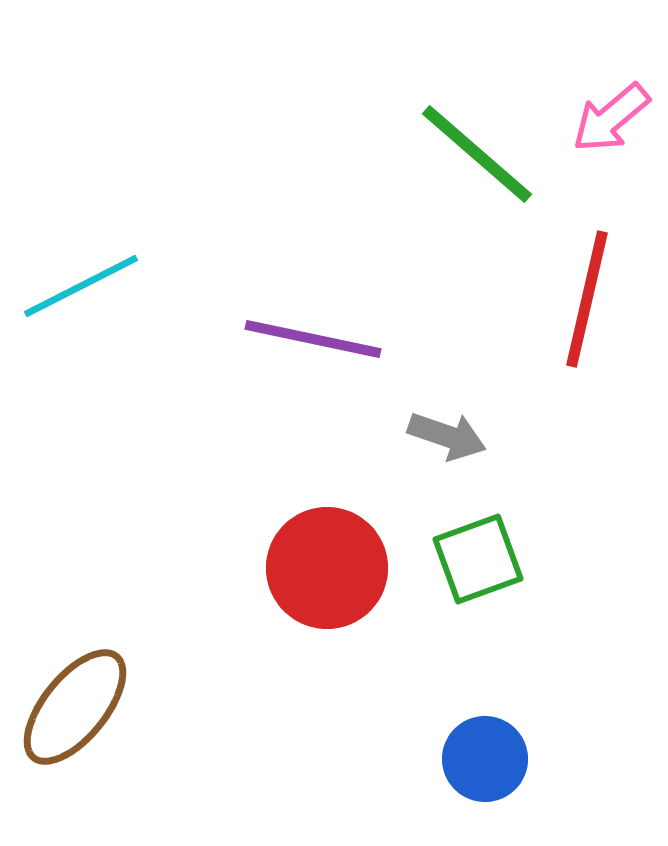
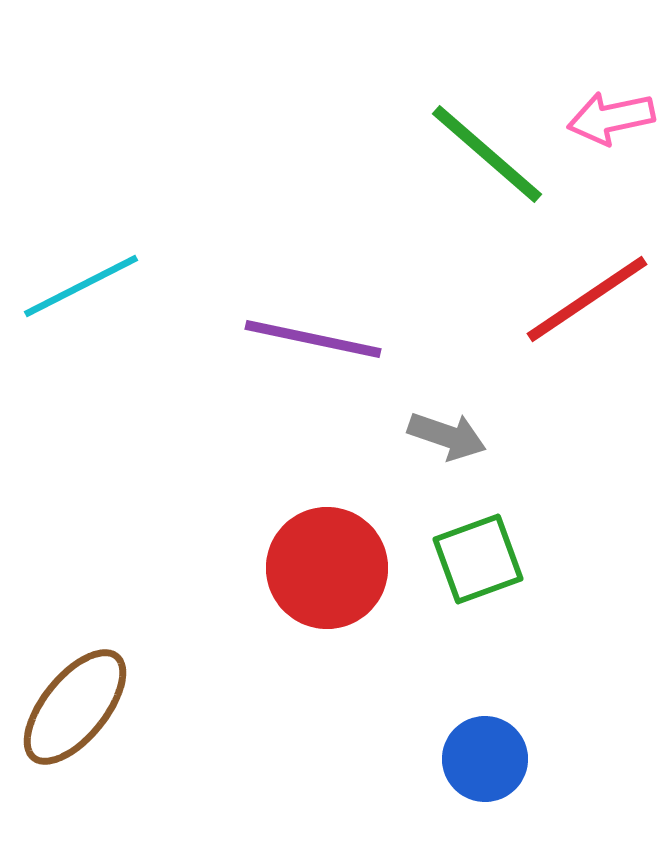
pink arrow: rotated 28 degrees clockwise
green line: moved 10 px right
red line: rotated 43 degrees clockwise
